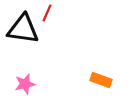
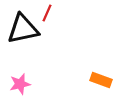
black triangle: rotated 20 degrees counterclockwise
pink star: moved 5 px left
